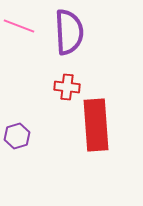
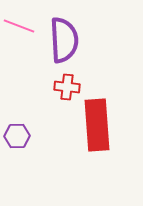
purple semicircle: moved 5 px left, 8 px down
red rectangle: moved 1 px right
purple hexagon: rotated 15 degrees clockwise
